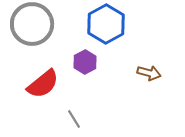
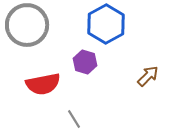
gray circle: moved 5 px left, 1 px down
purple hexagon: rotated 15 degrees counterclockwise
brown arrow: moved 1 px left, 3 px down; rotated 60 degrees counterclockwise
red semicircle: rotated 28 degrees clockwise
